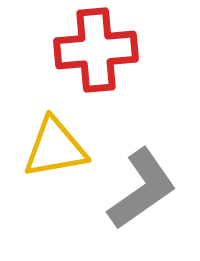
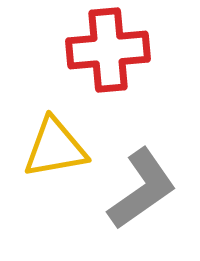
red cross: moved 12 px right
